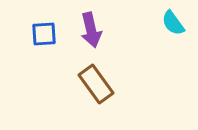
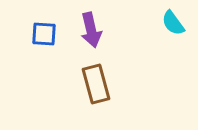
blue square: rotated 8 degrees clockwise
brown rectangle: rotated 21 degrees clockwise
